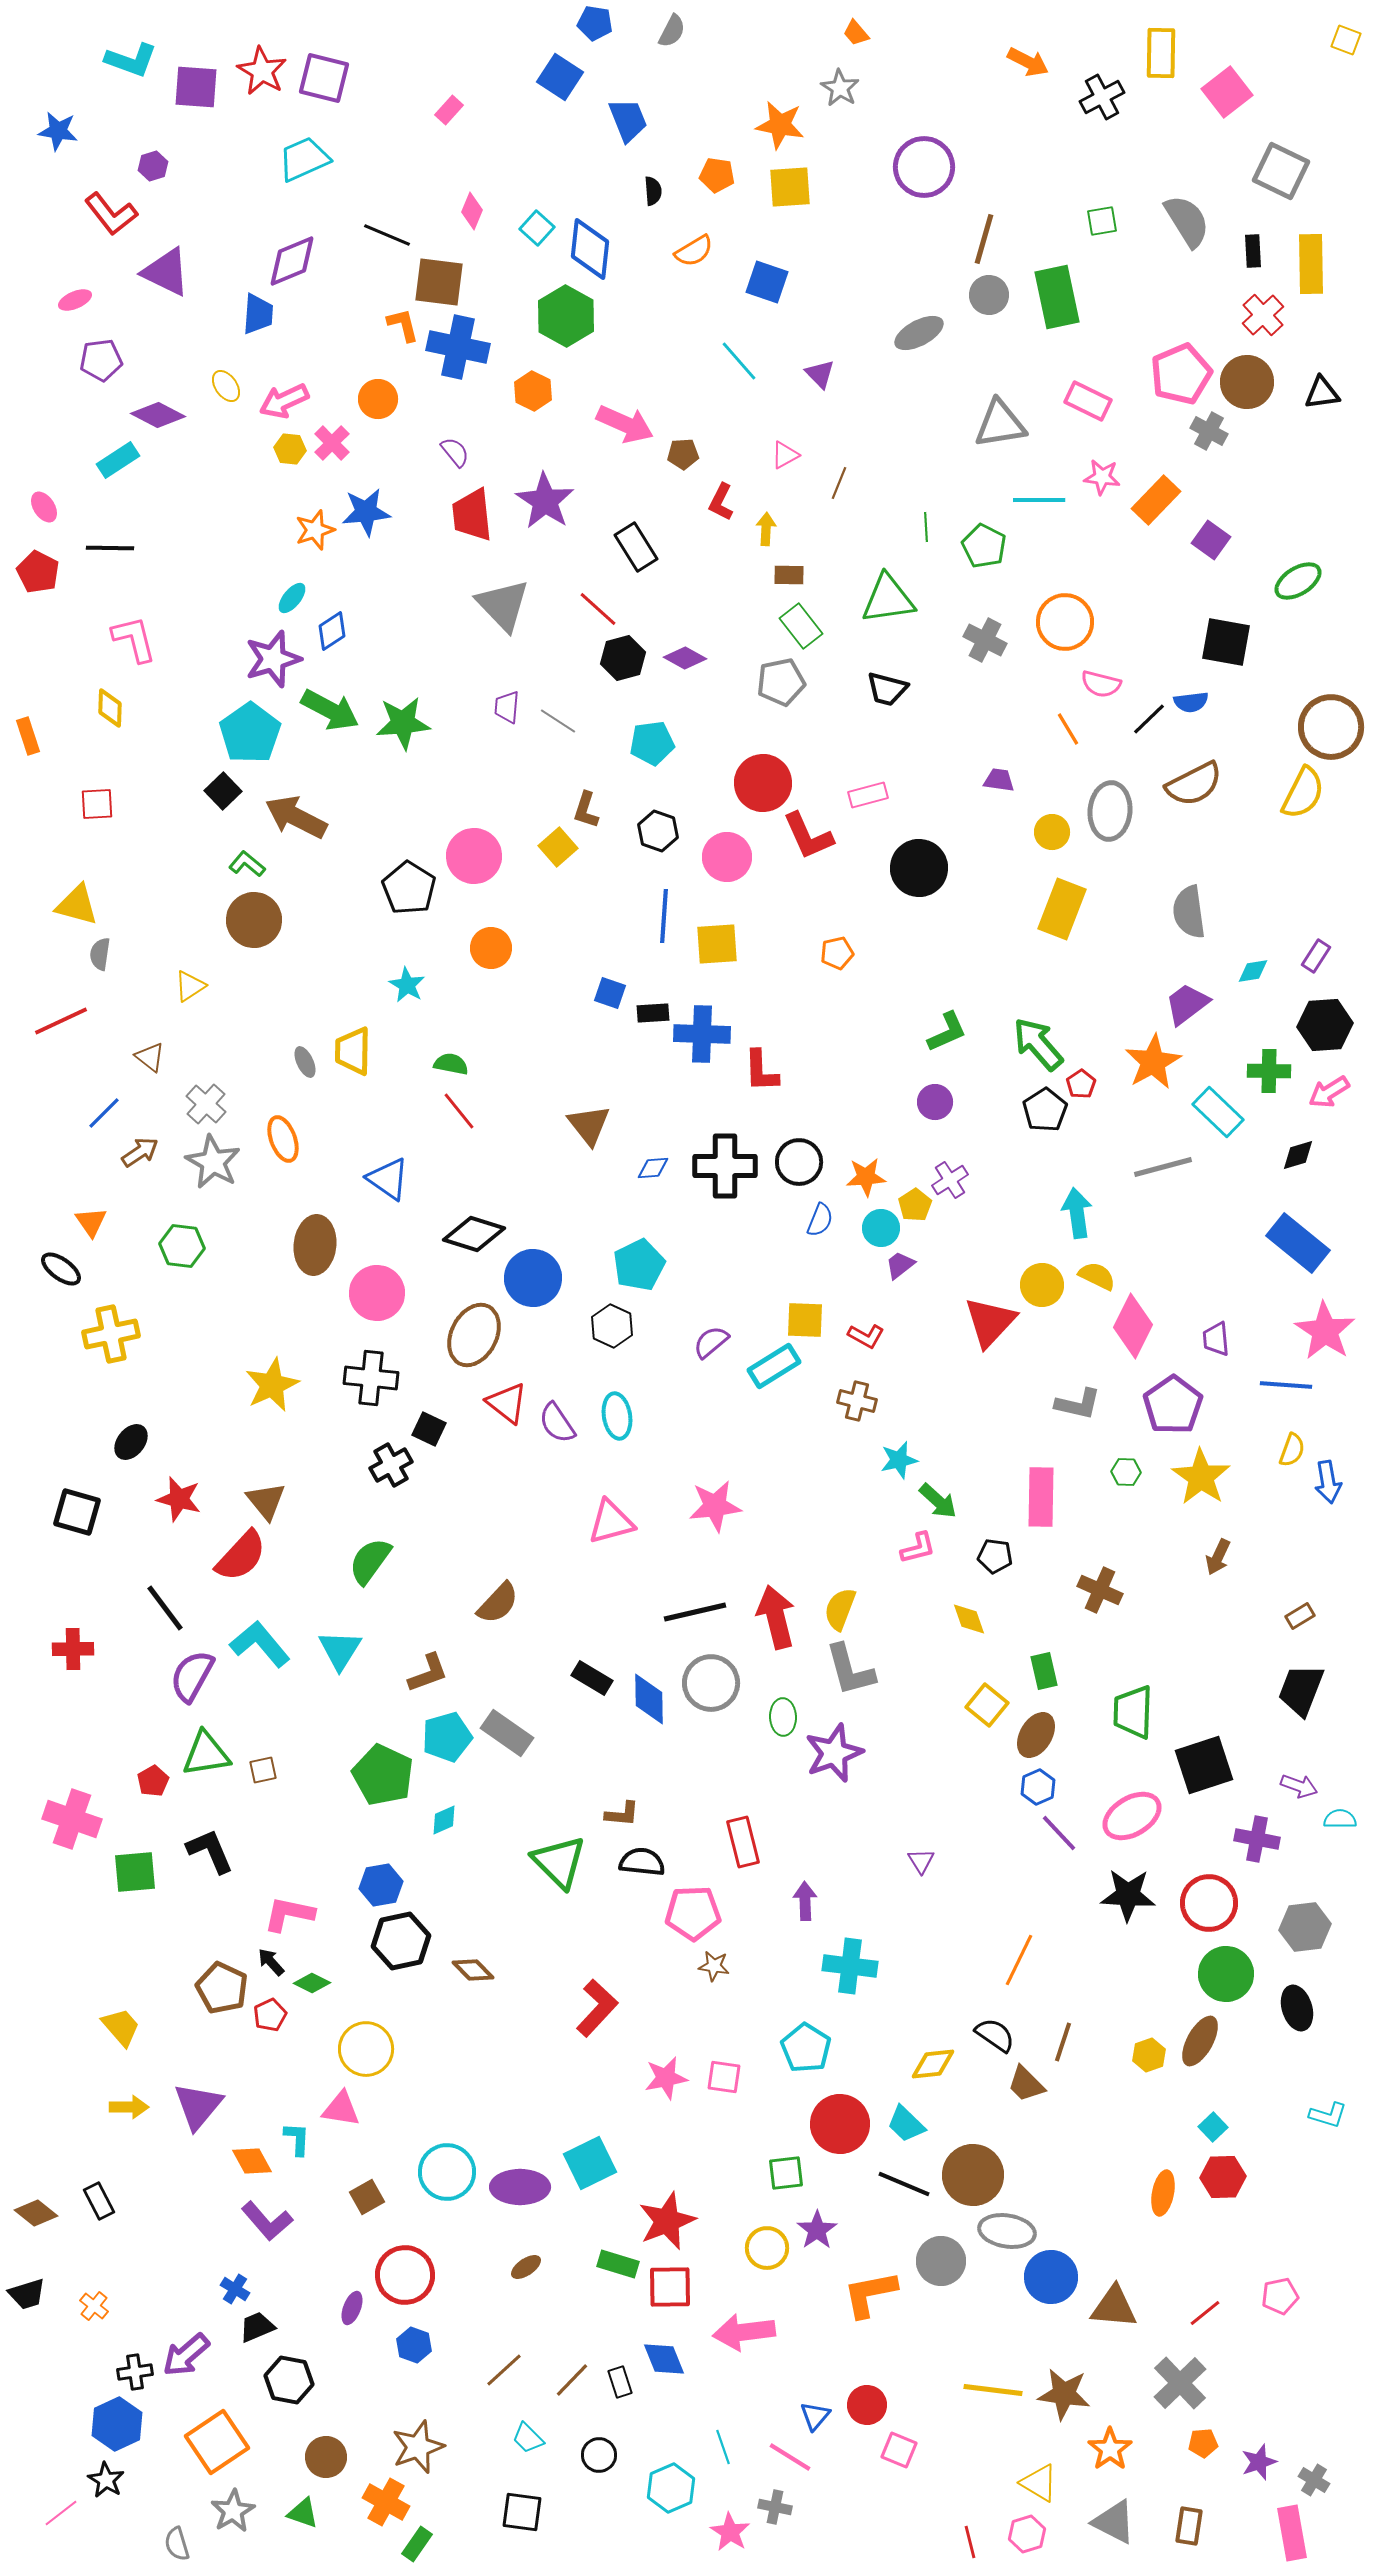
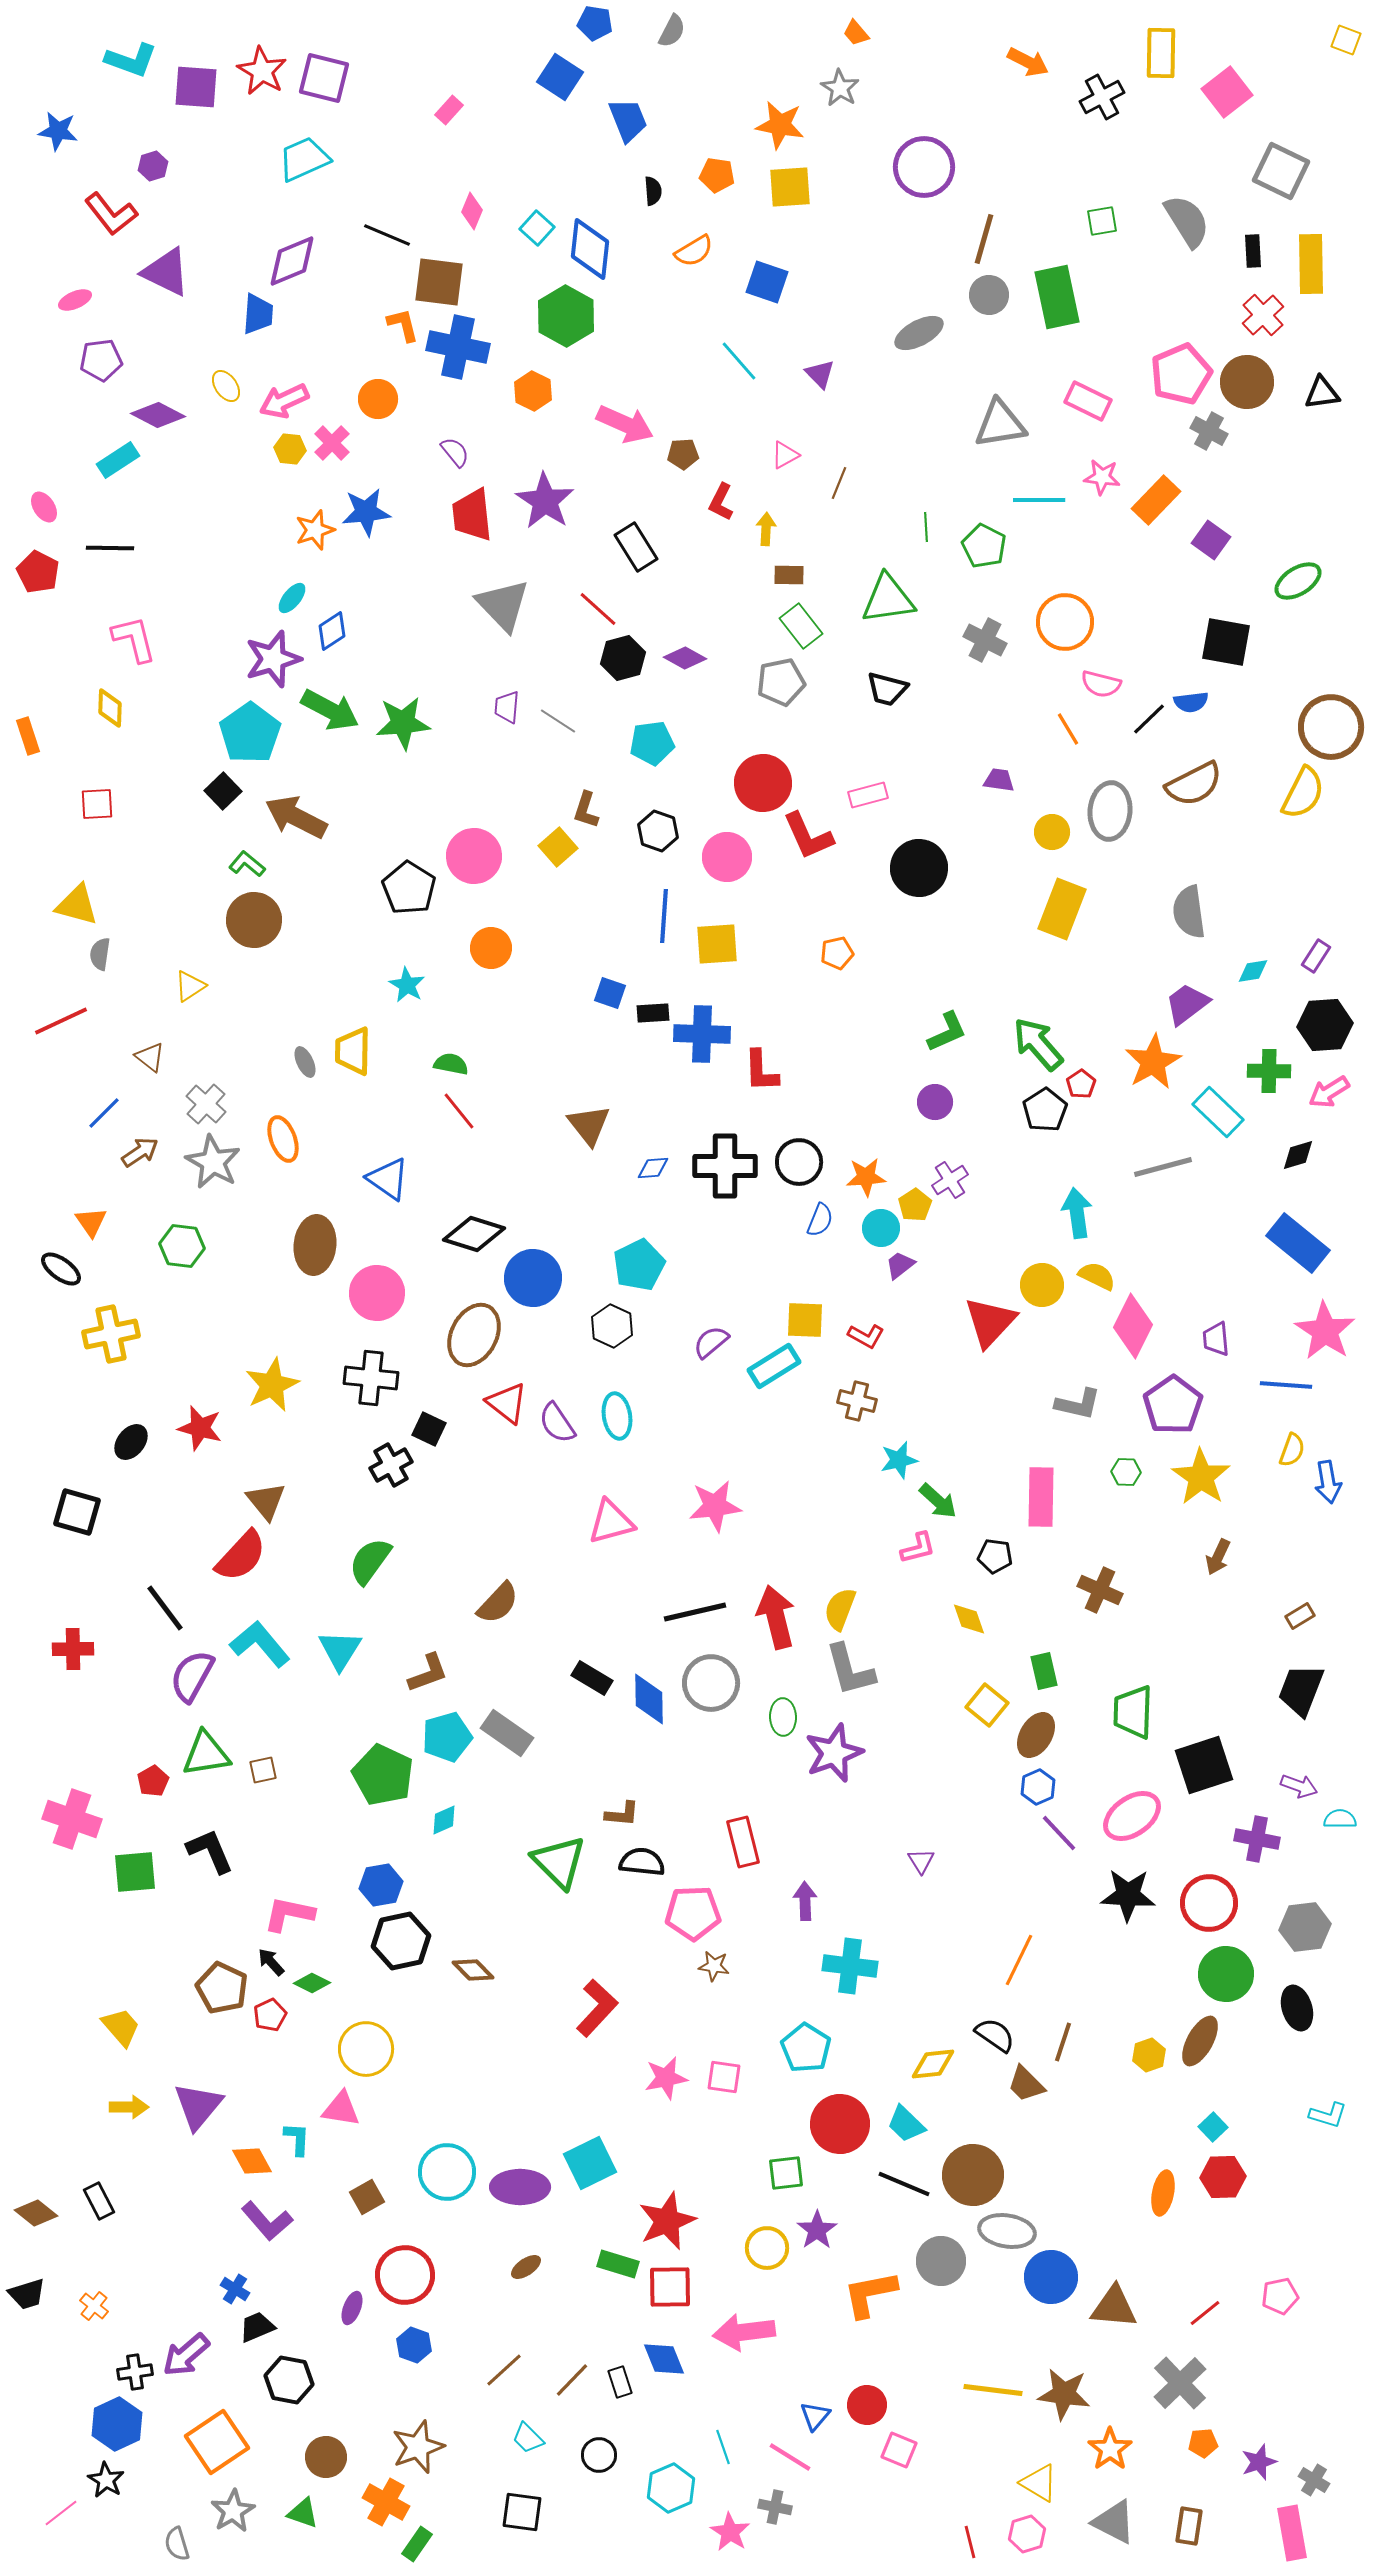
red star at (179, 1499): moved 21 px right, 71 px up
pink ellipse at (1132, 1816): rotated 4 degrees counterclockwise
